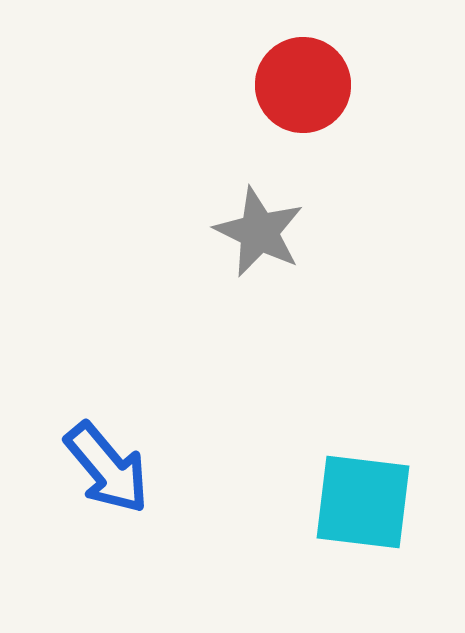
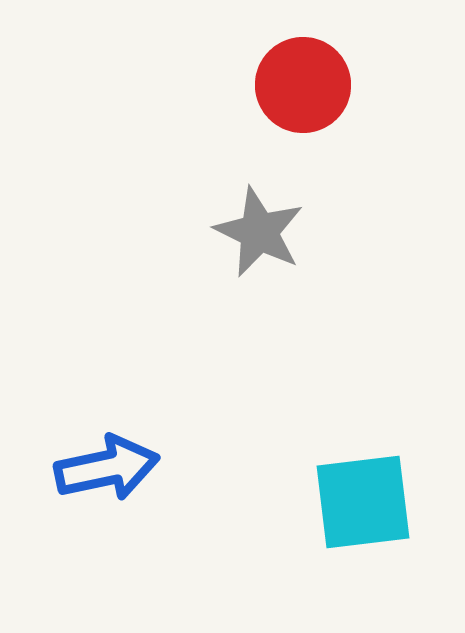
blue arrow: rotated 62 degrees counterclockwise
cyan square: rotated 14 degrees counterclockwise
